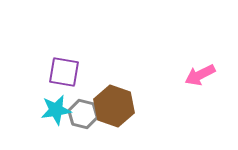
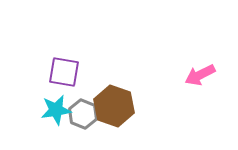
gray hexagon: rotated 8 degrees clockwise
